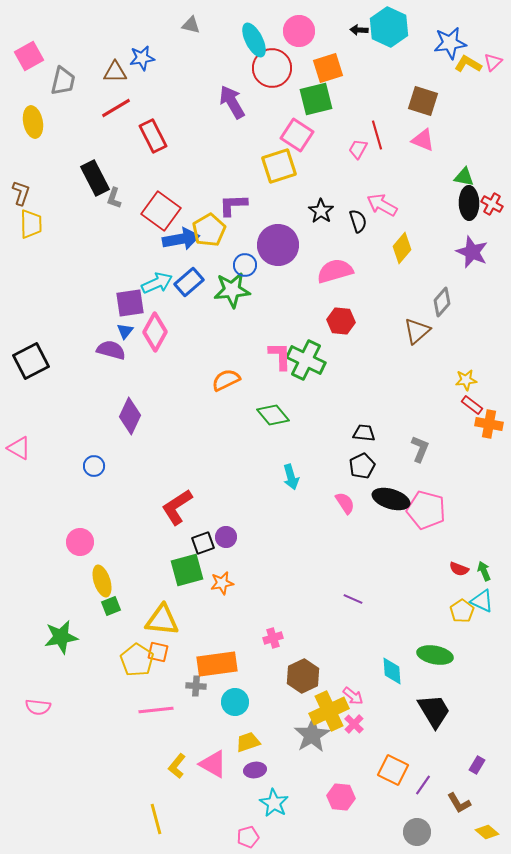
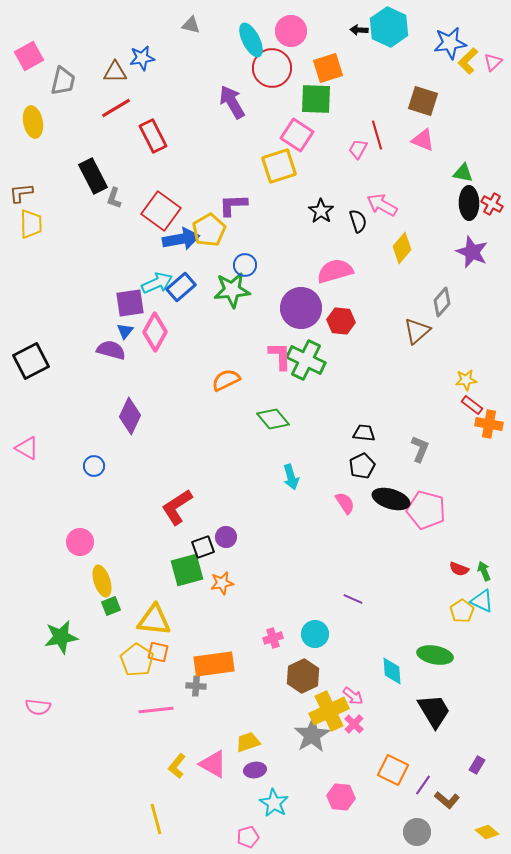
pink circle at (299, 31): moved 8 px left
cyan ellipse at (254, 40): moved 3 px left
yellow L-shape at (468, 64): moved 3 px up; rotated 76 degrees counterclockwise
green square at (316, 99): rotated 16 degrees clockwise
green triangle at (464, 177): moved 1 px left, 4 px up
black rectangle at (95, 178): moved 2 px left, 2 px up
brown L-shape at (21, 193): rotated 115 degrees counterclockwise
purple circle at (278, 245): moved 23 px right, 63 px down
blue rectangle at (189, 282): moved 8 px left, 5 px down
green diamond at (273, 415): moved 4 px down
pink triangle at (19, 448): moved 8 px right
black square at (203, 543): moved 4 px down
yellow triangle at (162, 620): moved 8 px left
orange rectangle at (217, 664): moved 3 px left
cyan circle at (235, 702): moved 80 px right, 68 px up
brown L-shape at (459, 803): moved 12 px left, 3 px up; rotated 20 degrees counterclockwise
